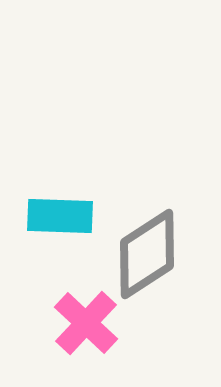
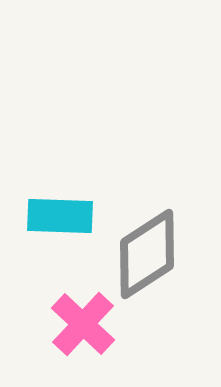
pink cross: moved 3 px left, 1 px down
